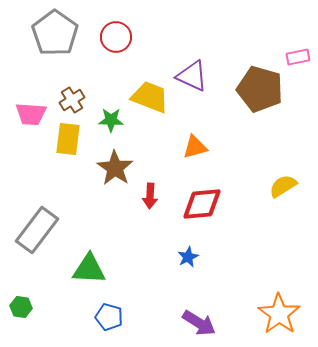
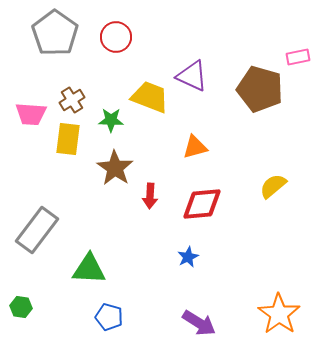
yellow semicircle: moved 10 px left; rotated 8 degrees counterclockwise
